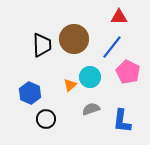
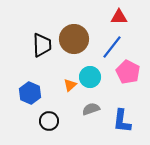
black circle: moved 3 px right, 2 px down
